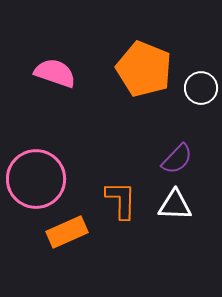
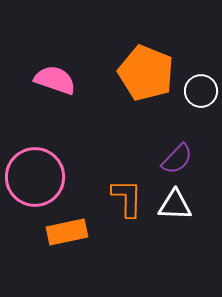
orange pentagon: moved 2 px right, 4 px down
pink semicircle: moved 7 px down
white circle: moved 3 px down
pink circle: moved 1 px left, 2 px up
orange L-shape: moved 6 px right, 2 px up
orange rectangle: rotated 12 degrees clockwise
